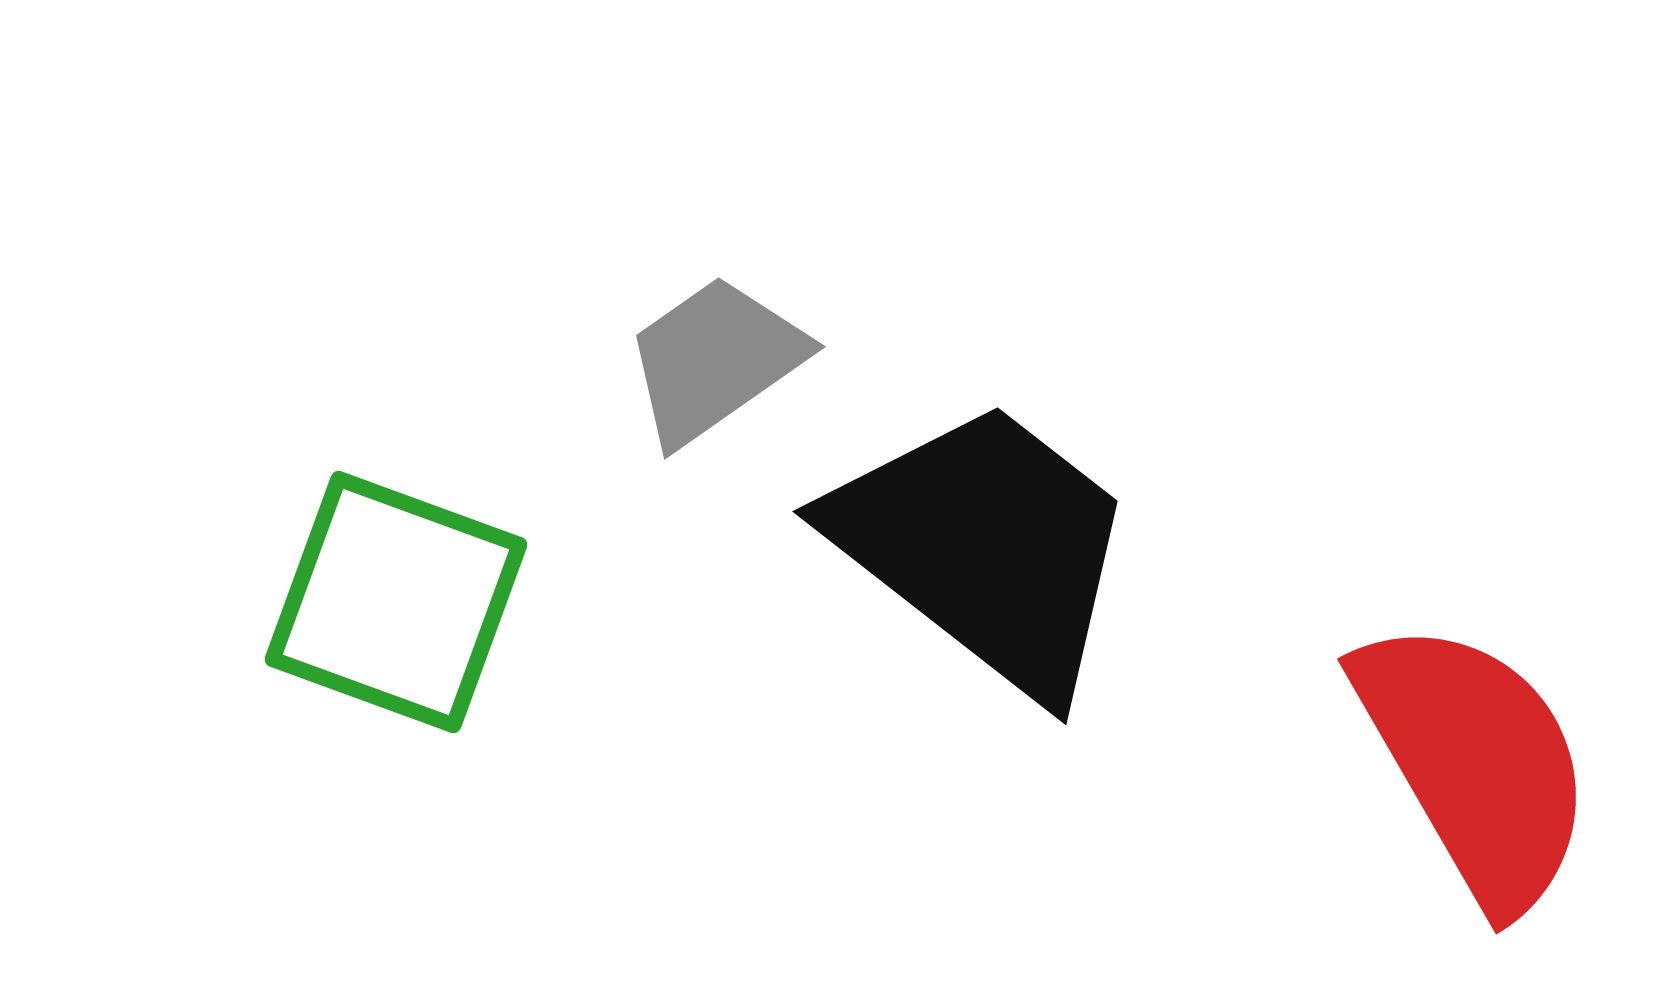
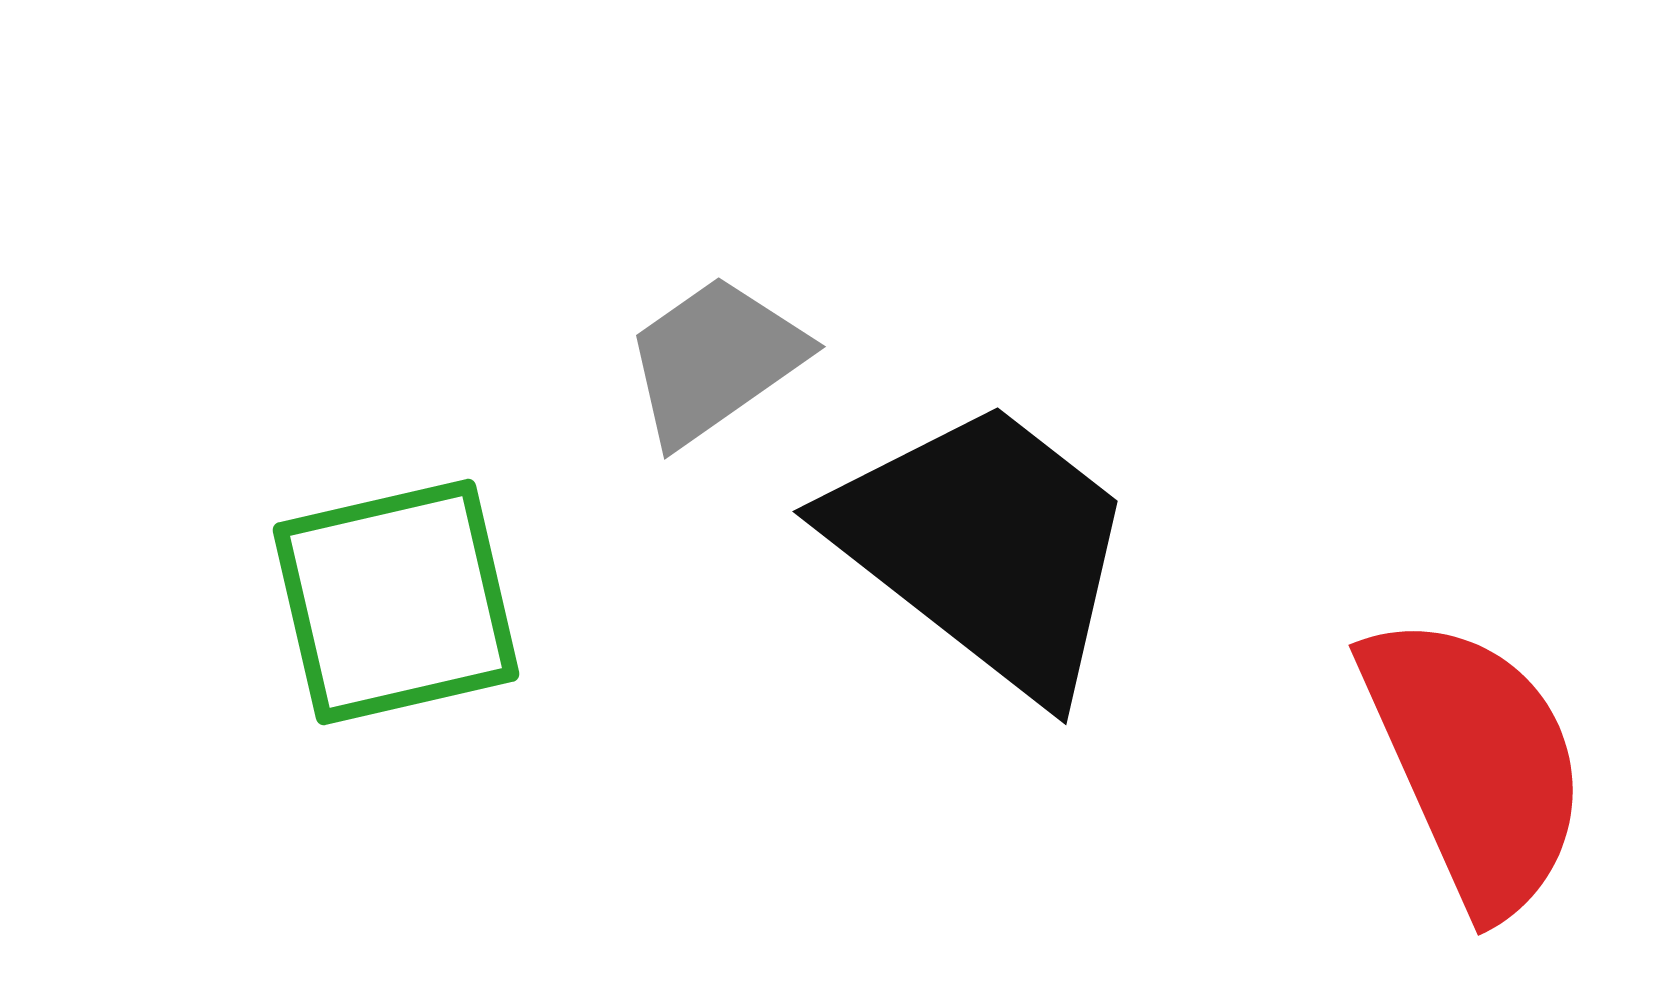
green square: rotated 33 degrees counterclockwise
red semicircle: rotated 6 degrees clockwise
